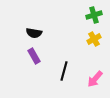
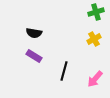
green cross: moved 2 px right, 3 px up
purple rectangle: rotated 28 degrees counterclockwise
